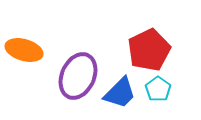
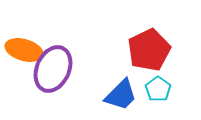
purple ellipse: moved 25 px left, 7 px up
blue trapezoid: moved 1 px right, 2 px down
